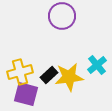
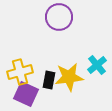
purple circle: moved 3 px left, 1 px down
black rectangle: moved 5 px down; rotated 36 degrees counterclockwise
purple square: rotated 10 degrees clockwise
